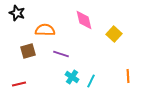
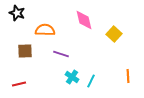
brown square: moved 3 px left; rotated 14 degrees clockwise
